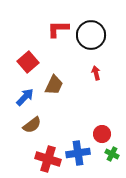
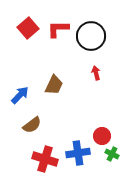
black circle: moved 1 px down
red square: moved 34 px up
blue arrow: moved 5 px left, 2 px up
red circle: moved 2 px down
red cross: moved 3 px left
